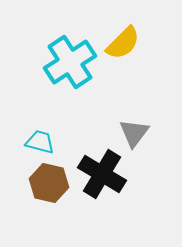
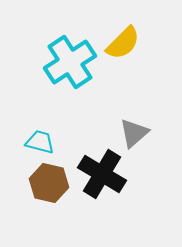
gray triangle: rotated 12 degrees clockwise
